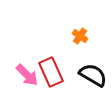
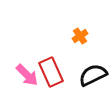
orange cross: rotated 21 degrees clockwise
black semicircle: rotated 56 degrees counterclockwise
